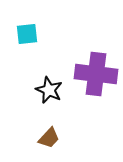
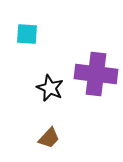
cyan square: rotated 10 degrees clockwise
black star: moved 1 px right, 2 px up
